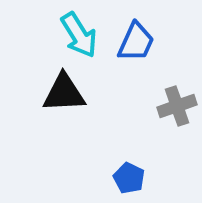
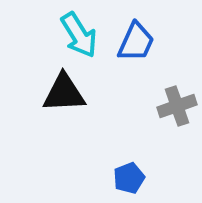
blue pentagon: rotated 24 degrees clockwise
